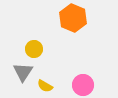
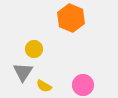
orange hexagon: moved 2 px left
yellow semicircle: moved 1 px left
